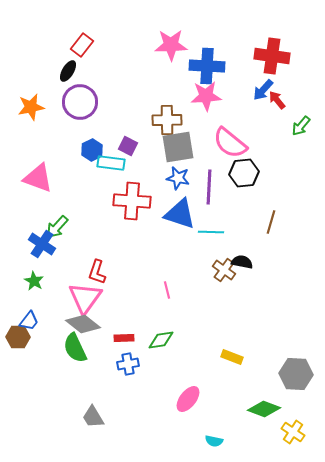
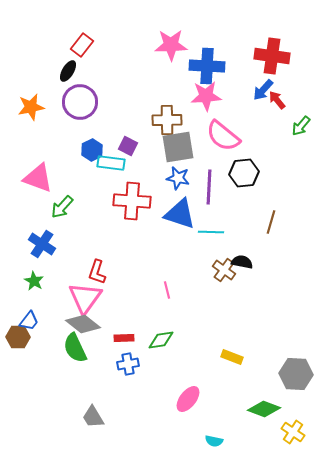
pink semicircle at (230, 143): moved 7 px left, 7 px up
green arrow at (57, 227): moved 5 px right, 20 px up
